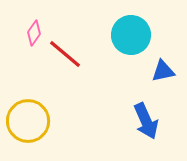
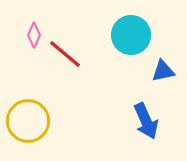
pink diamond: moved 2 px down; rotated 10 degrees counterclockwise
